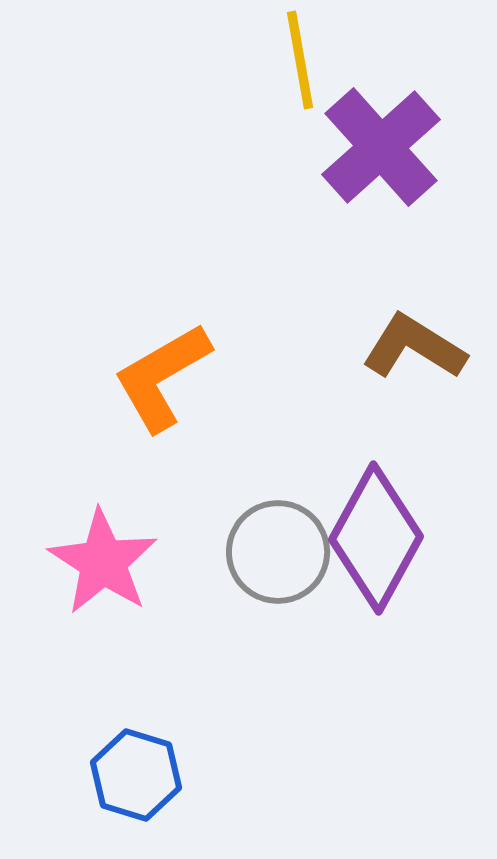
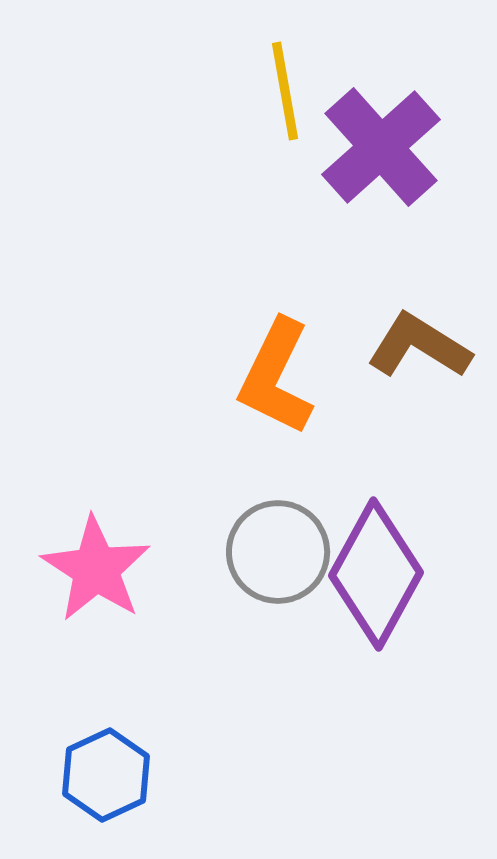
yellow line: moved 15 px left, 31 px down
brown L-shape: moved 5 px right, 1 px up
orange L-shape: moved 114 px right; rotated 34 degrees counterclockwise
purple diamond: moved 36 px down
pink star: moved 7 px left, 7 px down
blue hexagon: moved 30 px left; rotated 18 degrees clockwise
